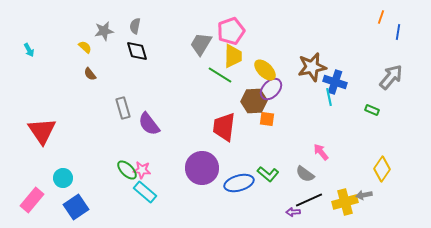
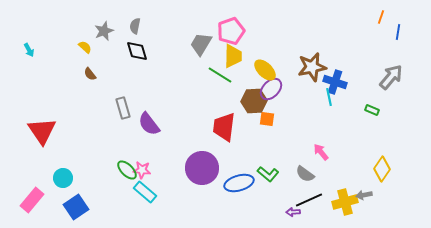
gray star at (104, 31): rotated 12 degrees counterclockwise
